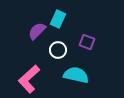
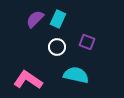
purple semicircle: moved 2 px left, 12 px up
white circle: moved 1 px left, 3 px up
pink L-shape: moved 1 px left, 1 px down; rotated 76 degrees clockwise
